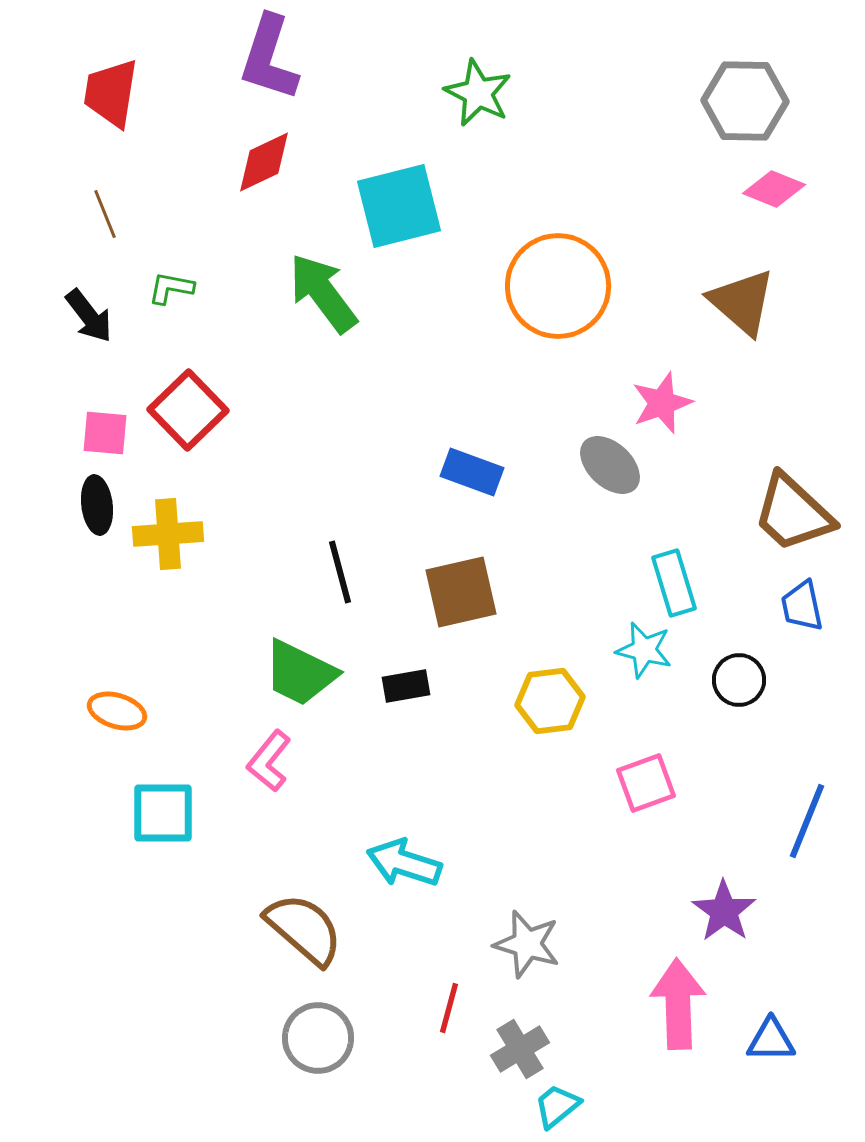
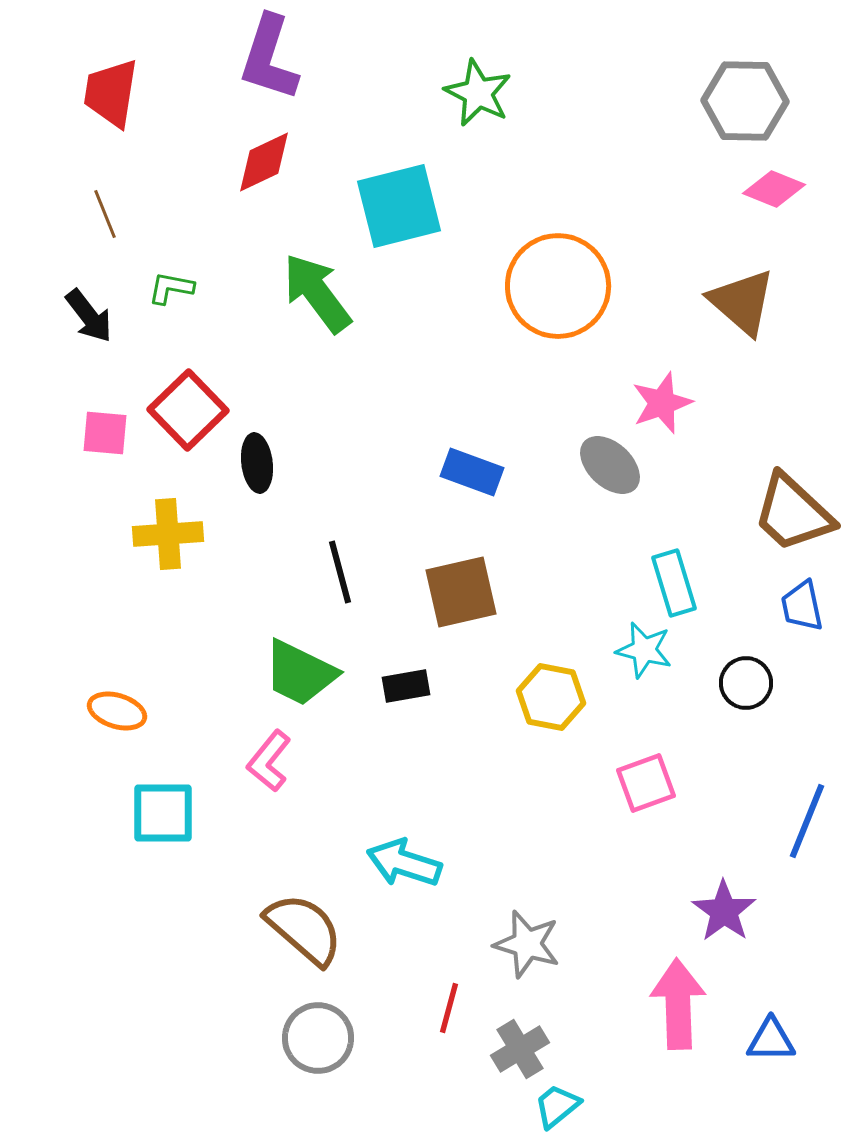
green arrow at (323, 293): moved 6 px left
black ellipse at (97, 505): moved 160 px right, 42 px up
black circle at (739, 680): moved 7 px right, 3 px down
yellow hexagon at (550, 701): moved 1 px right, 4 px up; rotated 18 degrees clockwise
